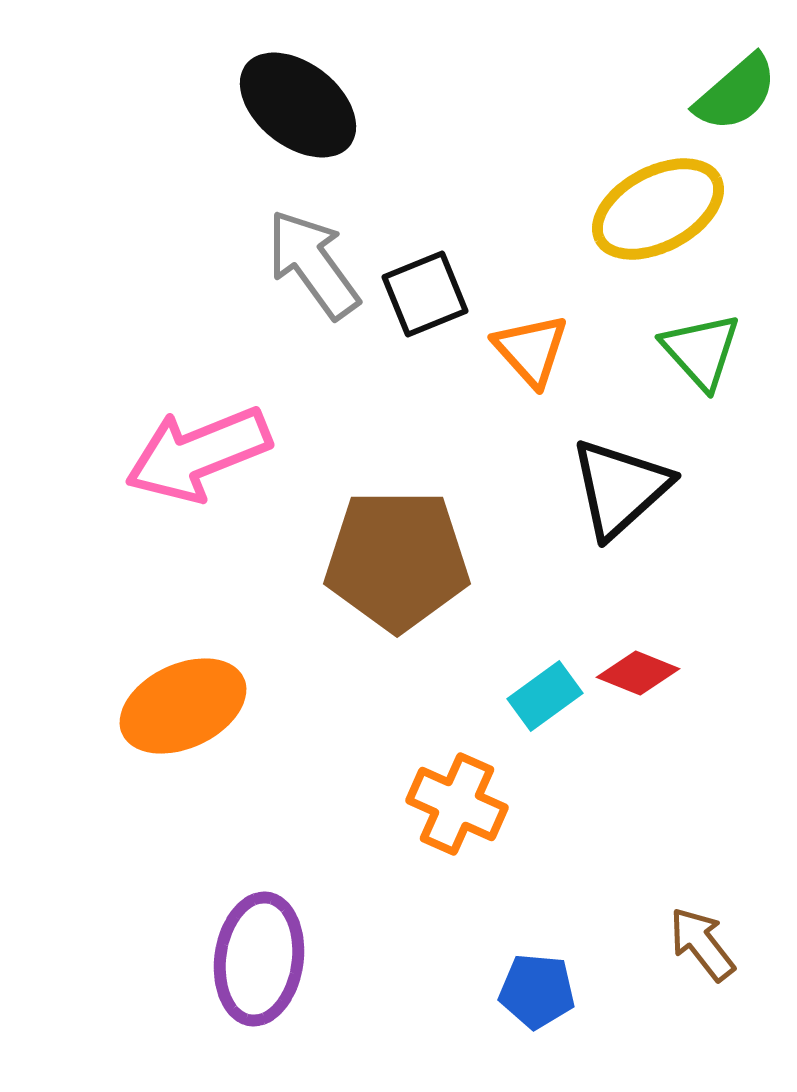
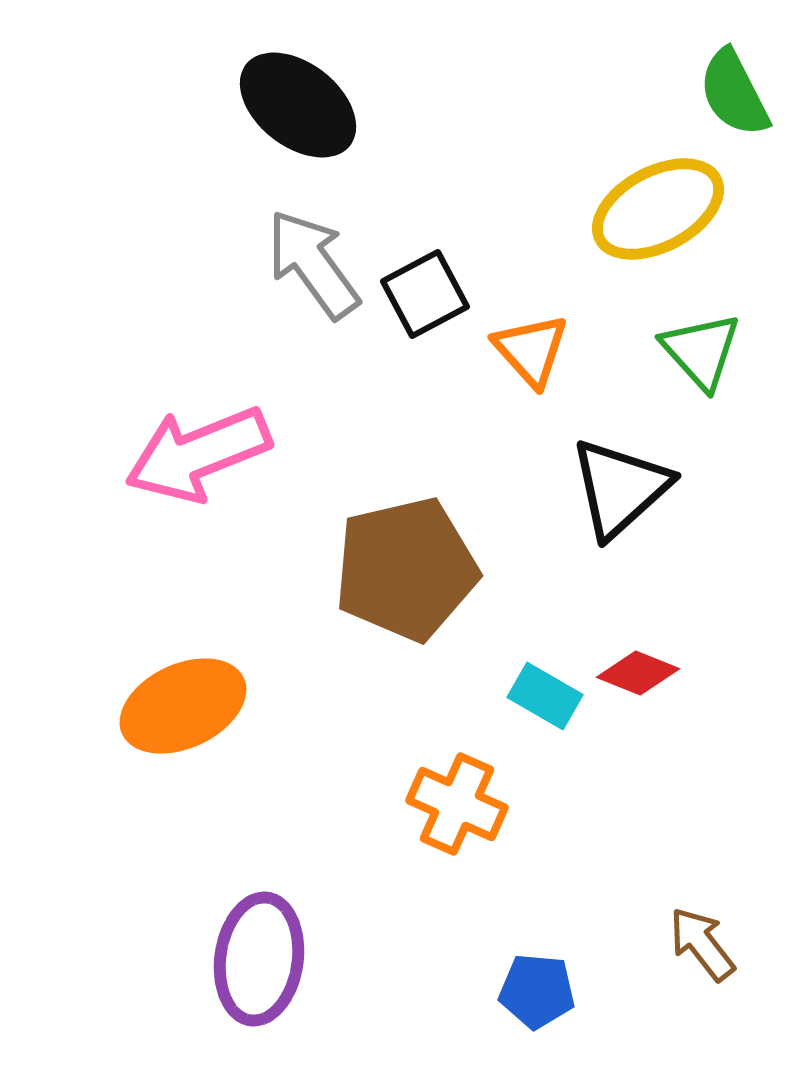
green semicircle: moved 2 px left; rotated 104 degrees clockwise
black square: rotated 6 degrees counterclockwise
brown pentagon: moved 9 px right, 9 px down; rotated 13 degrees counterclockwise
cyan rectangle: rotated 66 degrees clockwise
